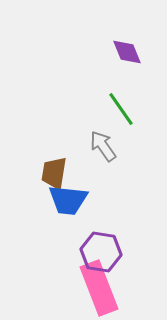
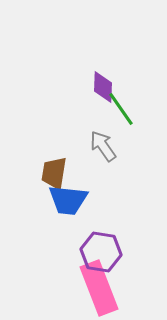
purple diamond: moved 24 px left, 35 px down; rotated 24 degrees clockwise
